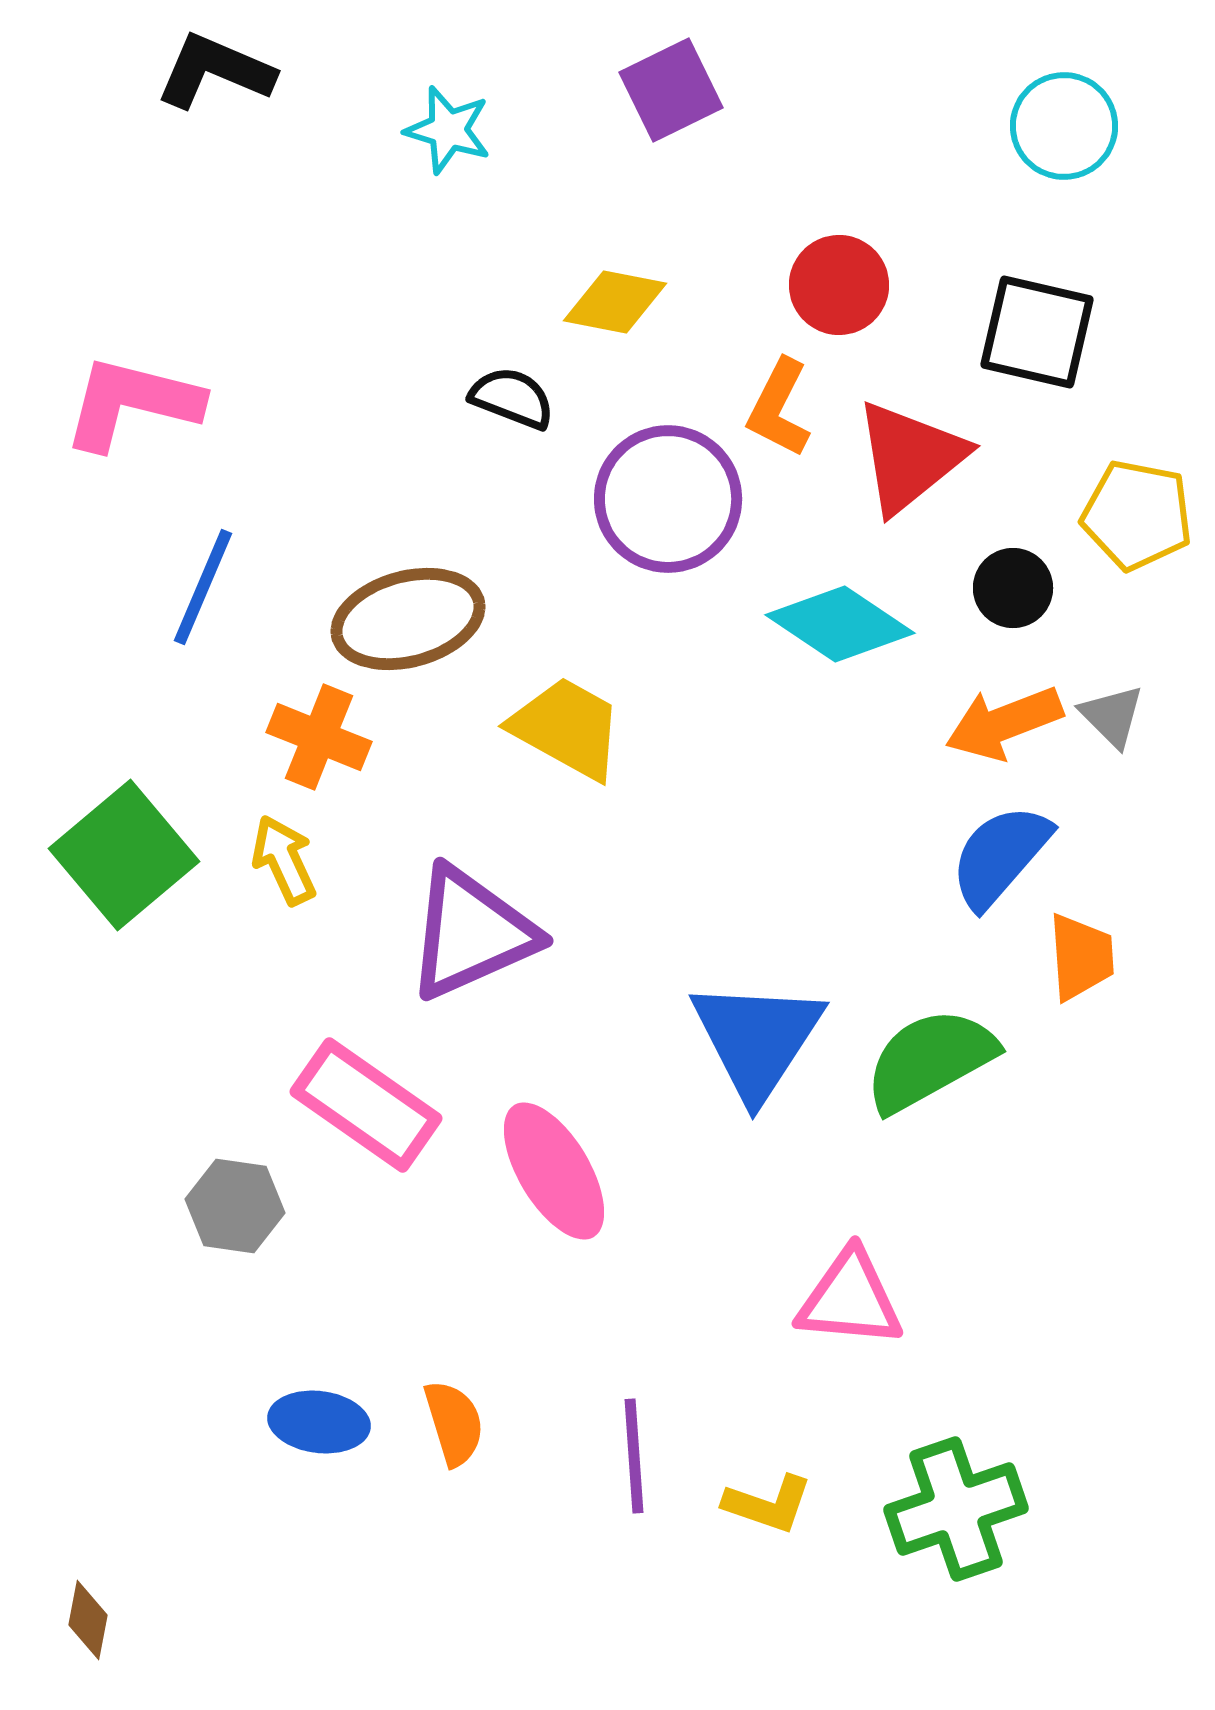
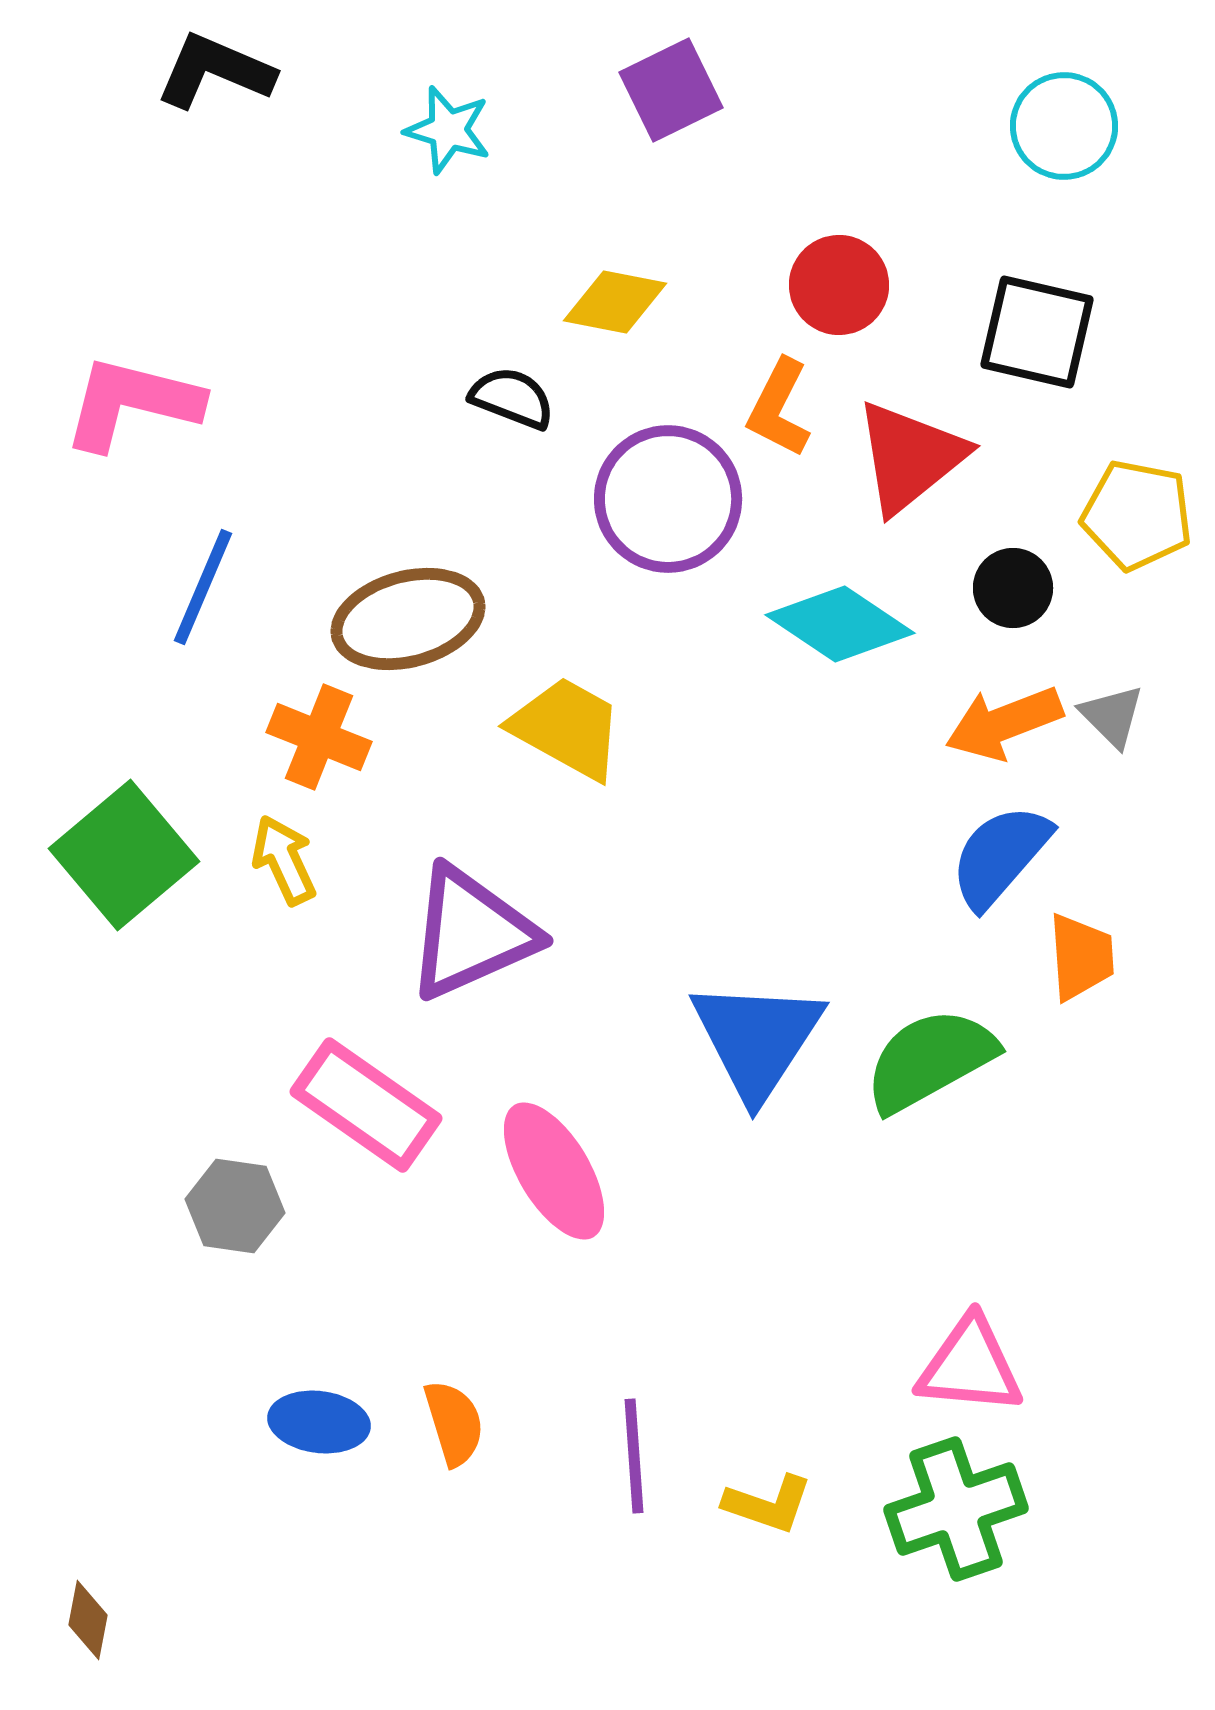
pink triangle: moved 120 px right, 67 px down
